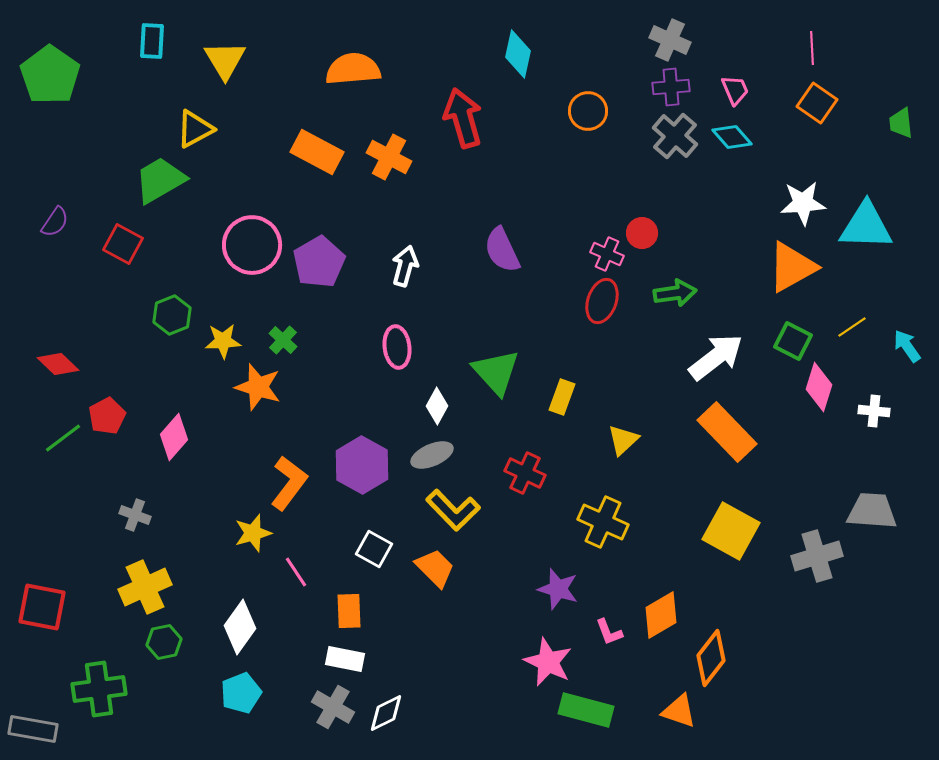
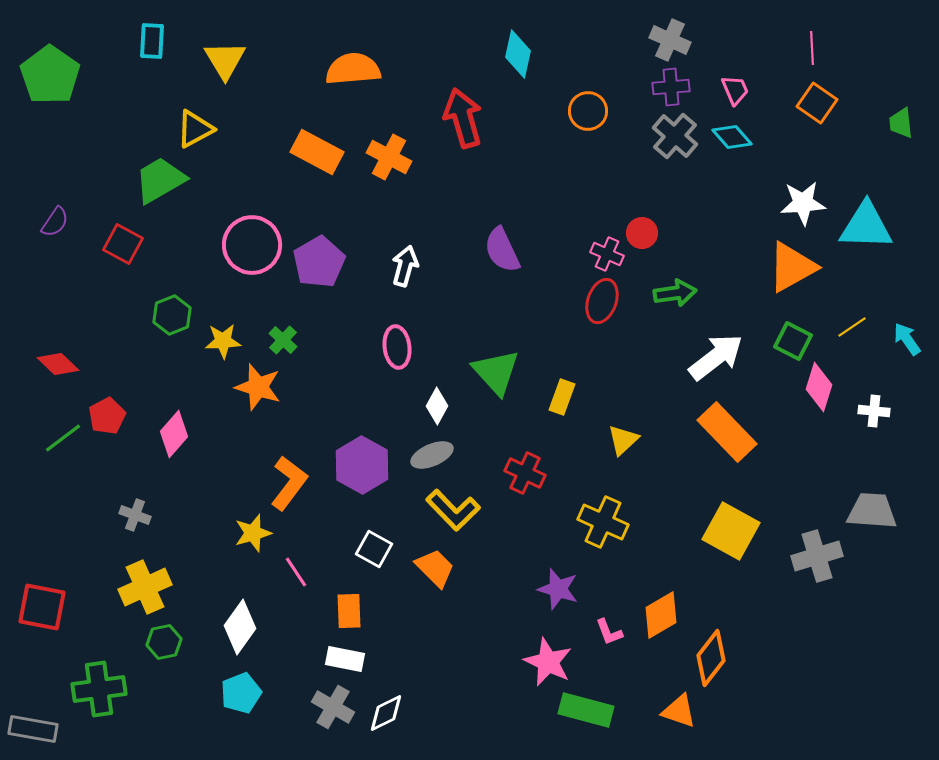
cyan arrow at (907, 346): moved 7 px up
pink diamond at (174, 437): moved 3 px up
